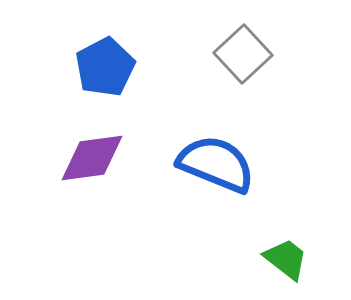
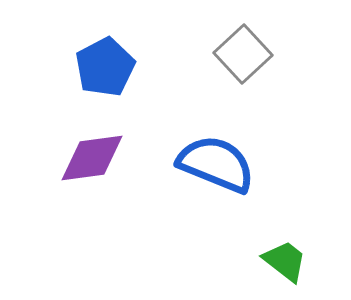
green trapezoid: moved 1 px left, 2 px down
